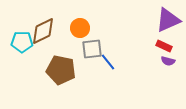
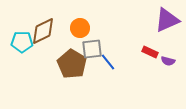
purple triangle: moved 1 px left
red rectangle: moved 14 px left, 6 px down
brown pentagon: moved 11 px right, 6 px up; rotated 20 degrees clockwise
